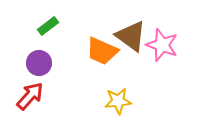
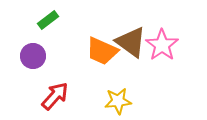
green rectangle: moved 6 px up
brown triangle: moved 6 px down
pink star: rotated 16 degrees clockwise
purple circle: moved 6 px left, 7 px up
red arrow: moved 25 px right
